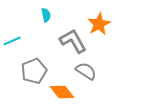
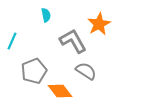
cyan line: rotated 42 degrees counterclockwise
orange diamond: moved 2 px left, 1 px up
